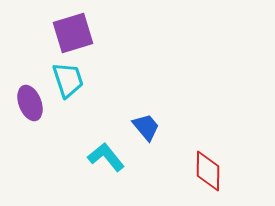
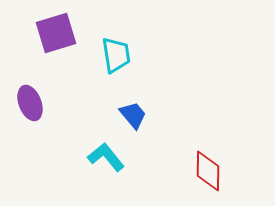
purple square: moved 17 px left
cyan trapezoid: moved 48 px right, 25 px up; rotated 9 degrees clockwise
blue trapezoid: moved 13 px left, 12 px up
